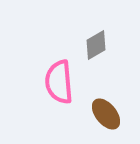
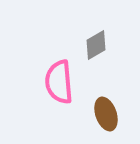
brown ellipse: rotated 20 degrees clockwise
